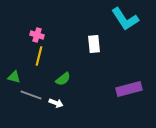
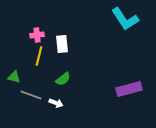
pink cross: rotated 24 degrees counterclockwise
white rectangle: moved 32 px left
